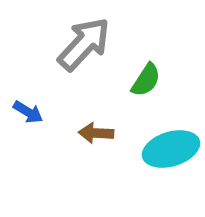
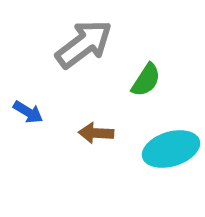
gray arrow: rotated 10 degrees clockwise
